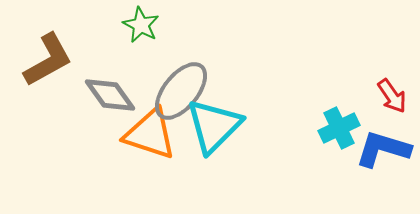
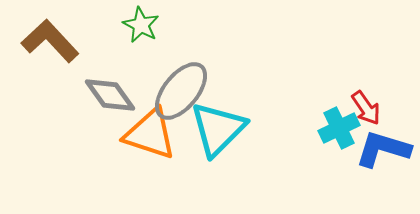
brown L-shape: moved 2 px right, 19 px up; rotated 104 degrees counterclockwise
red arrow: moved 26 px left, 12 px down
cyan triangle: moved 4 px right, 3 px down
